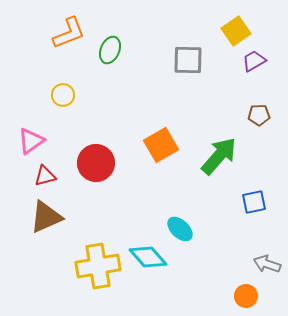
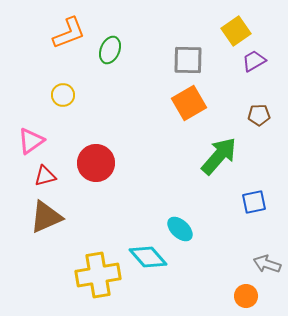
orange square: moved 28 px right, 42 px up
yellow cross: moved 9 px down
